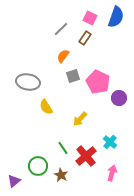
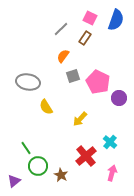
blue semicircle: moved 3 px down
green line: moved 37 px left
